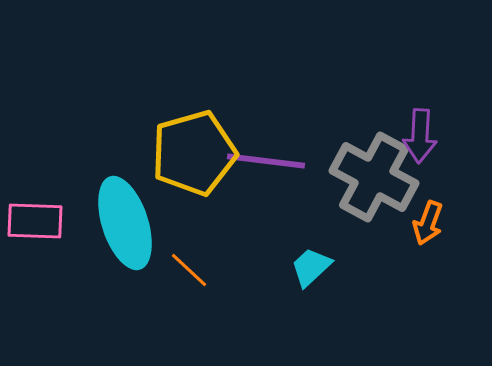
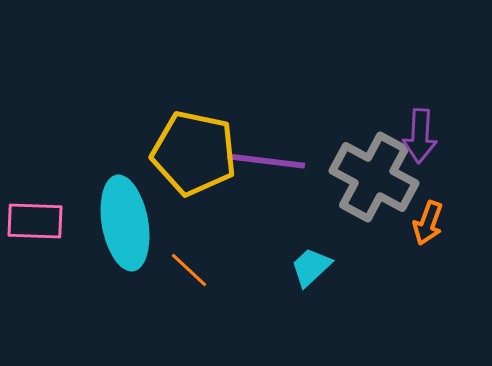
yellow pentagon: rotated 28 degrees clockwise
cyan ellipse: rotated 8 degrees clockwise
